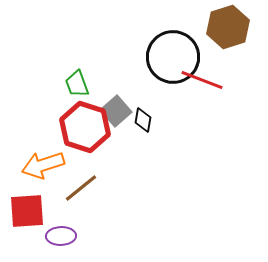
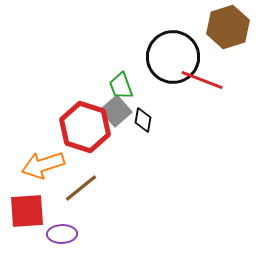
green trapezoid: moved 44 px right, 2 px down
purple ellipse: moved 1 px right, 2 px up
